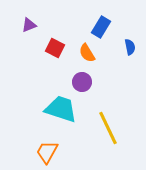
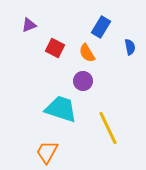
purple circle: moved 1 px right, 1 px up
